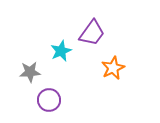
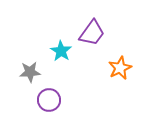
cyan star: rotated 15 degrees counterclockwise
orange star: moved 7 px right
